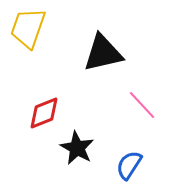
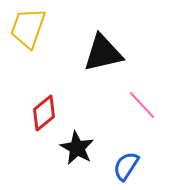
red diamond: rotated 18 degrees counterclockwise
blue semicircle: moved 3 px left, 1 px down
